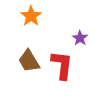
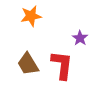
orange star: rotated 25 degrees clockwise
brown trapezoid: moved 1 px left, 3 px down
